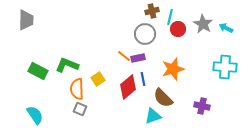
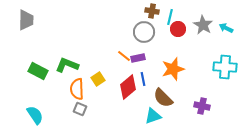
brown cross: rotated 24 degrees clockwise
gray star: moved 1 px down
gray circle: moved 1 px left, 2 px up
